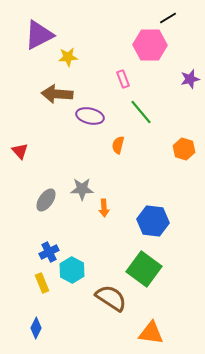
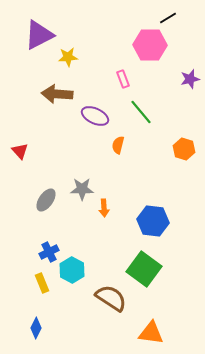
purple ellipse: moved 5 px right; rotated 12 degrees clockwise
